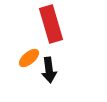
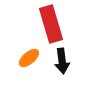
black arrow: moved 13 px right, 9 px up
